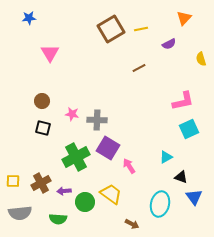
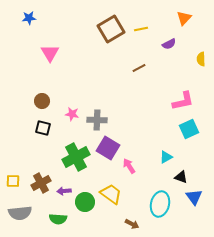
yellow semicircle: rotated 16 degrees clockwise
